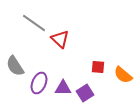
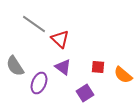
gray line: moved 1 px down
purple triangle: moved 21 px up; rotated 36 degrees clockwise
